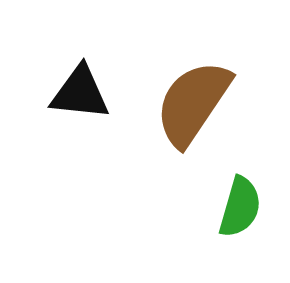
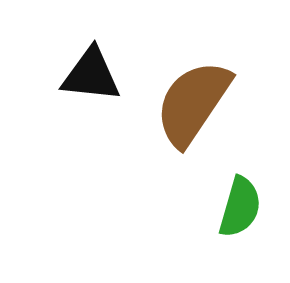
black triangle: moved 11 px right, 18 px up
